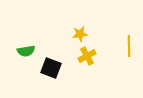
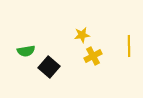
yellow star: moved 2 px right, 1 px down
yellow cross: moved 6 px right
black square: moved 2 px left, 1 px up; rotated 20 degrees clockwise
